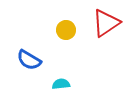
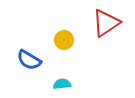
yellow circle: moved 2 px left, 10 px down
cyan semicircle: moved 1 px right
